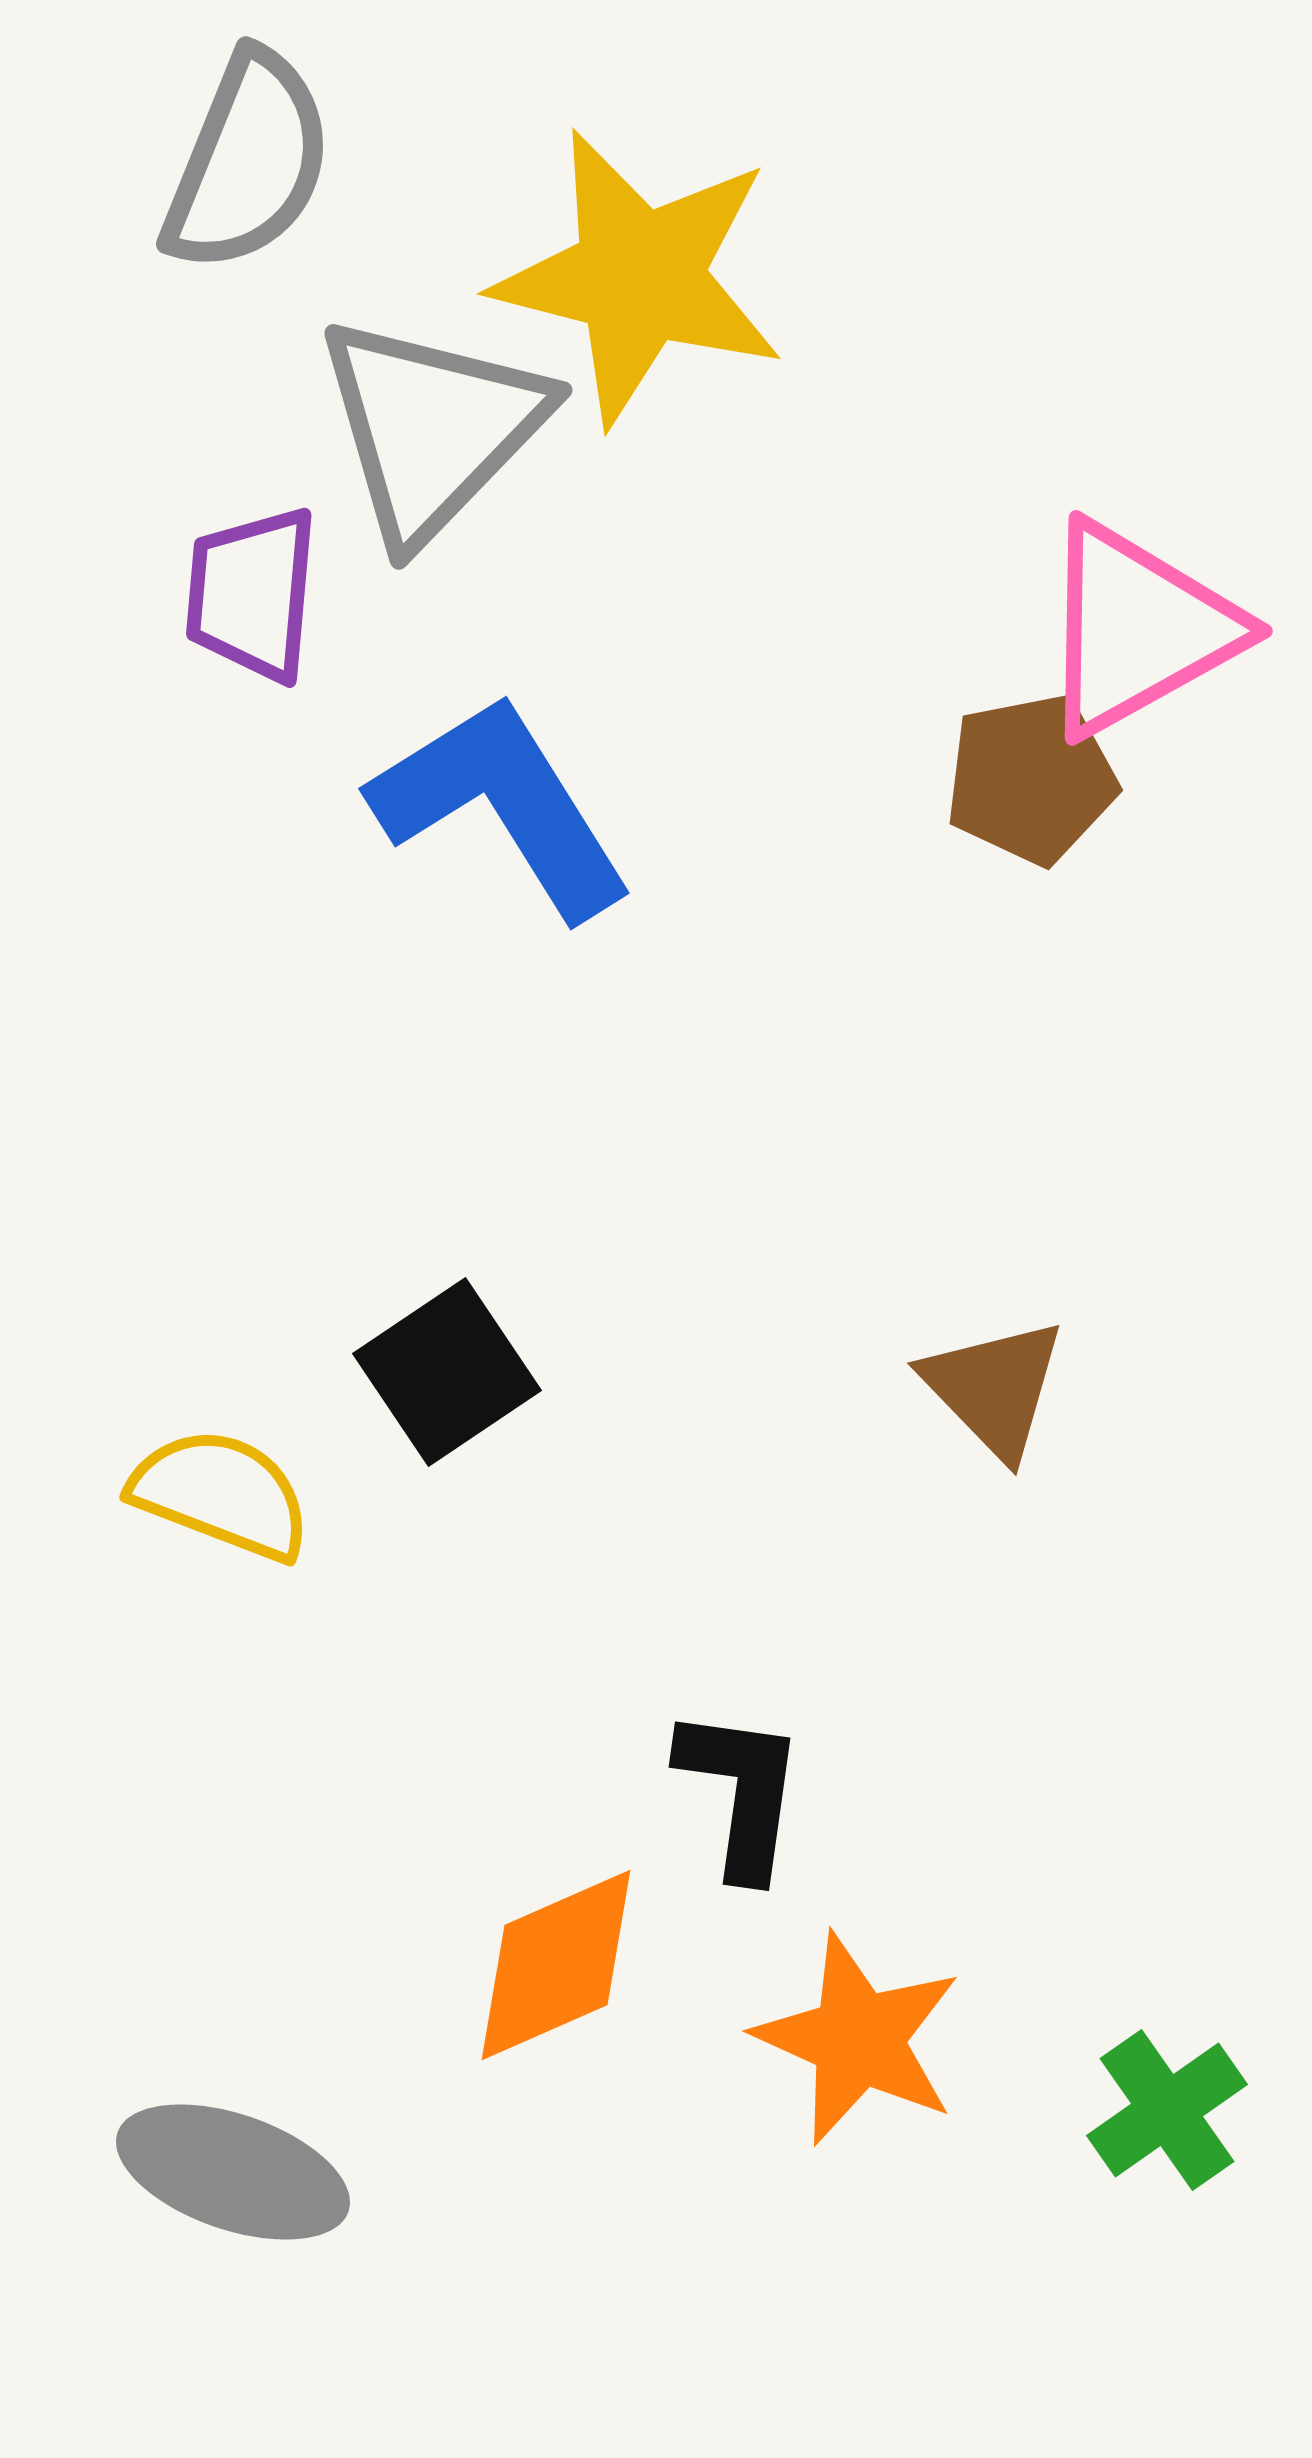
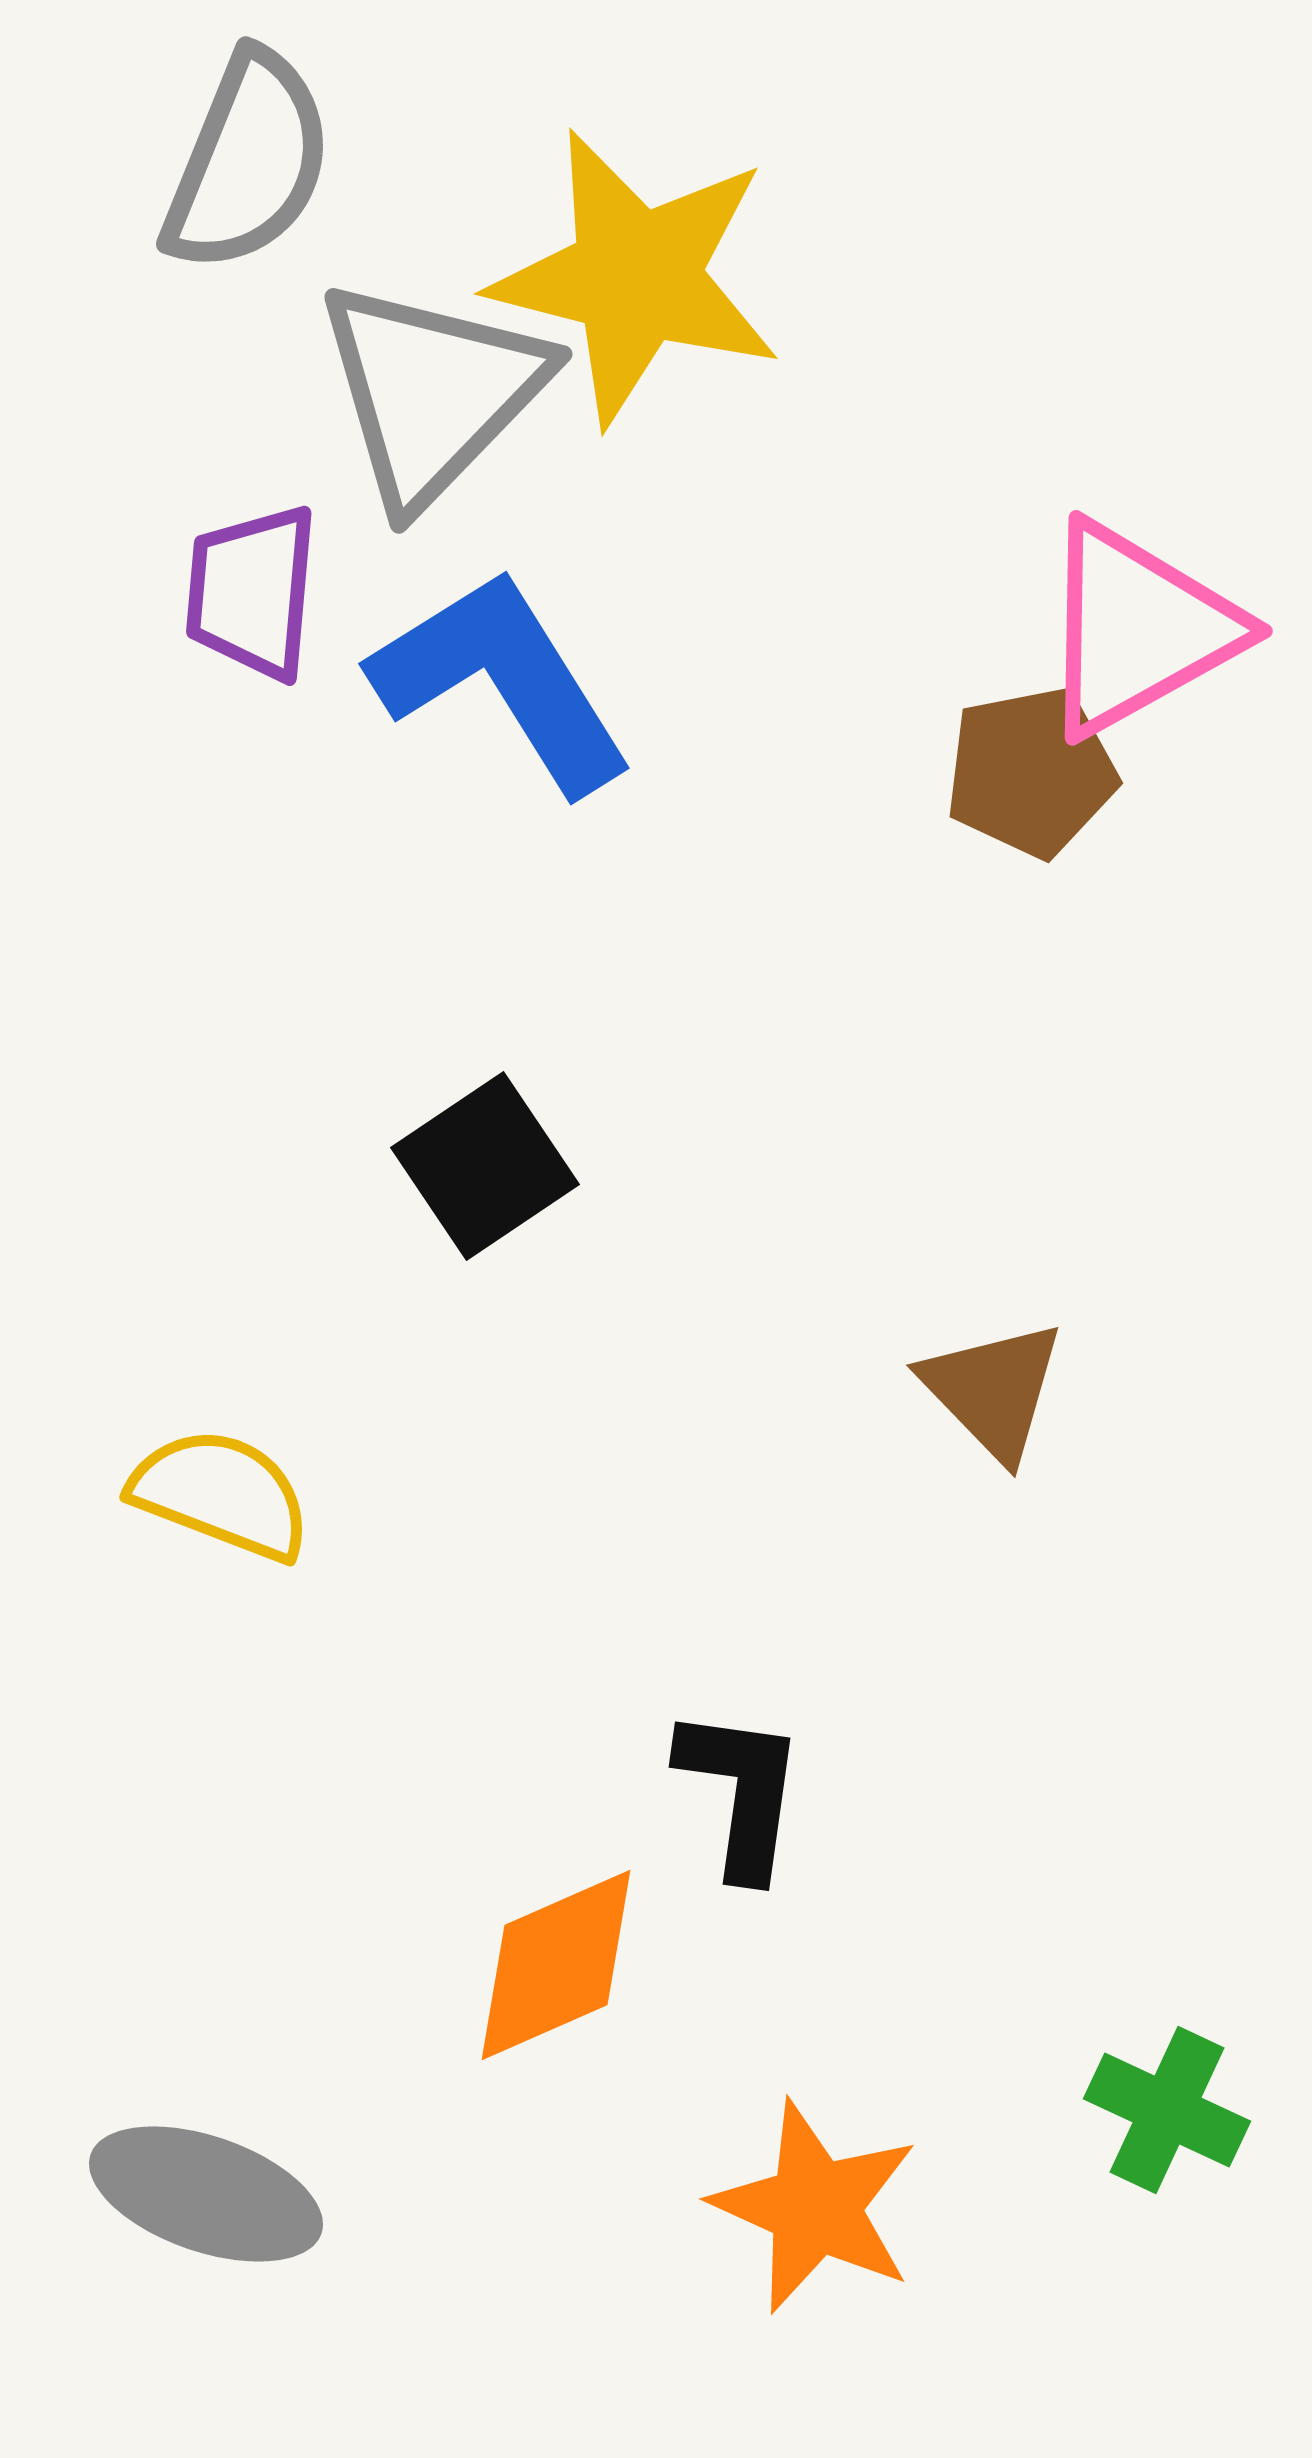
yellow star: moved 3 px left
gray triangle: moved 36 px up
purple trapezoid: moved 2 px up
brown pentagon: moved 7 px up
blue L-shape: moved 125 px up
black square: moved 38 px right, 206 px up
brown triangle: moved 1 px left, 2 px down
orange star: moved 43 px left, 168 px down
green cross: rotated 30 degrees counterclockwise
gray ellipse: moved 27 px left, 22 px down
